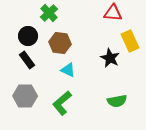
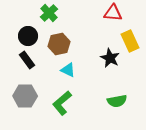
brown hexagon: moved 1 px left, 1 px down; rotated 20 degrees counterclockwise
